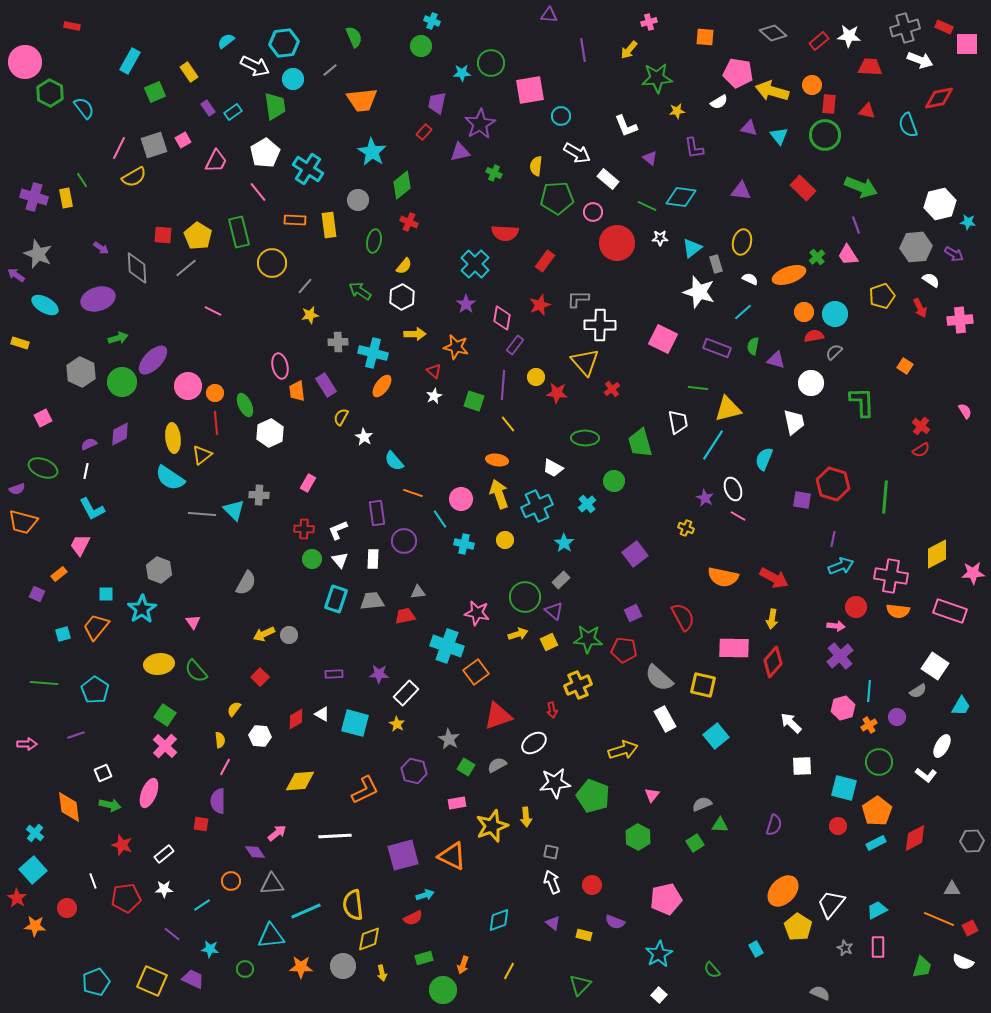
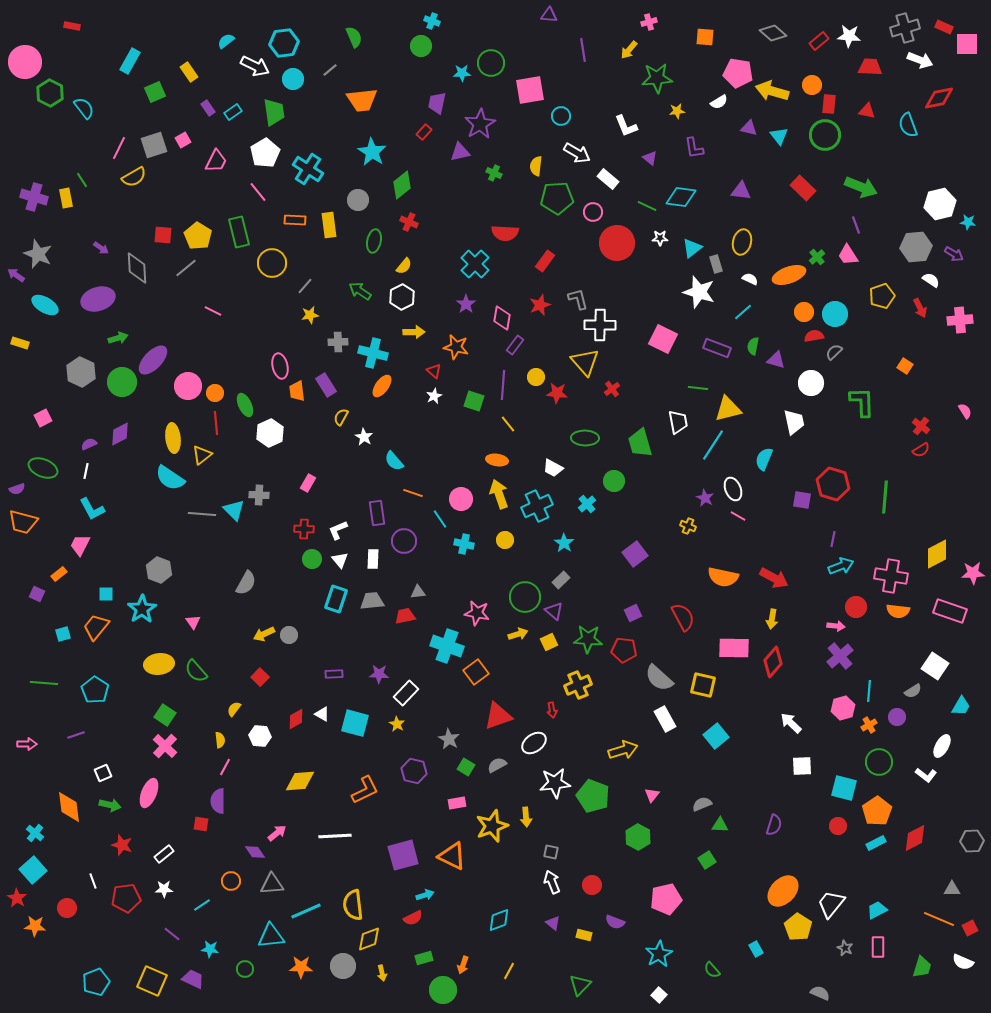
green trapezoid at (275, 106): moved 1 px left, 6 px down
gray L-shape at (578, 299): rotated 75 degrees clockwise
yellow arrow at (415, 334): moved 1 px left, 2 px up
yellow cross at (686, 528): moved 2 px right, 2 px up
gray semicircle at (918, 691): moved 5 px left
green square at (695, 843): moved 12 px right, 17 px down
